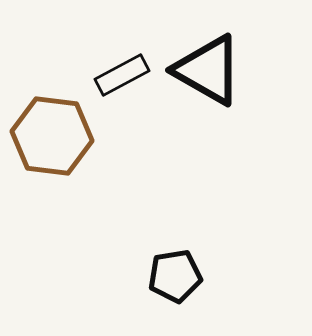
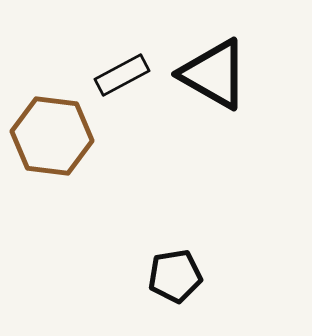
black triangle: moved 6 px right, 4 px down
